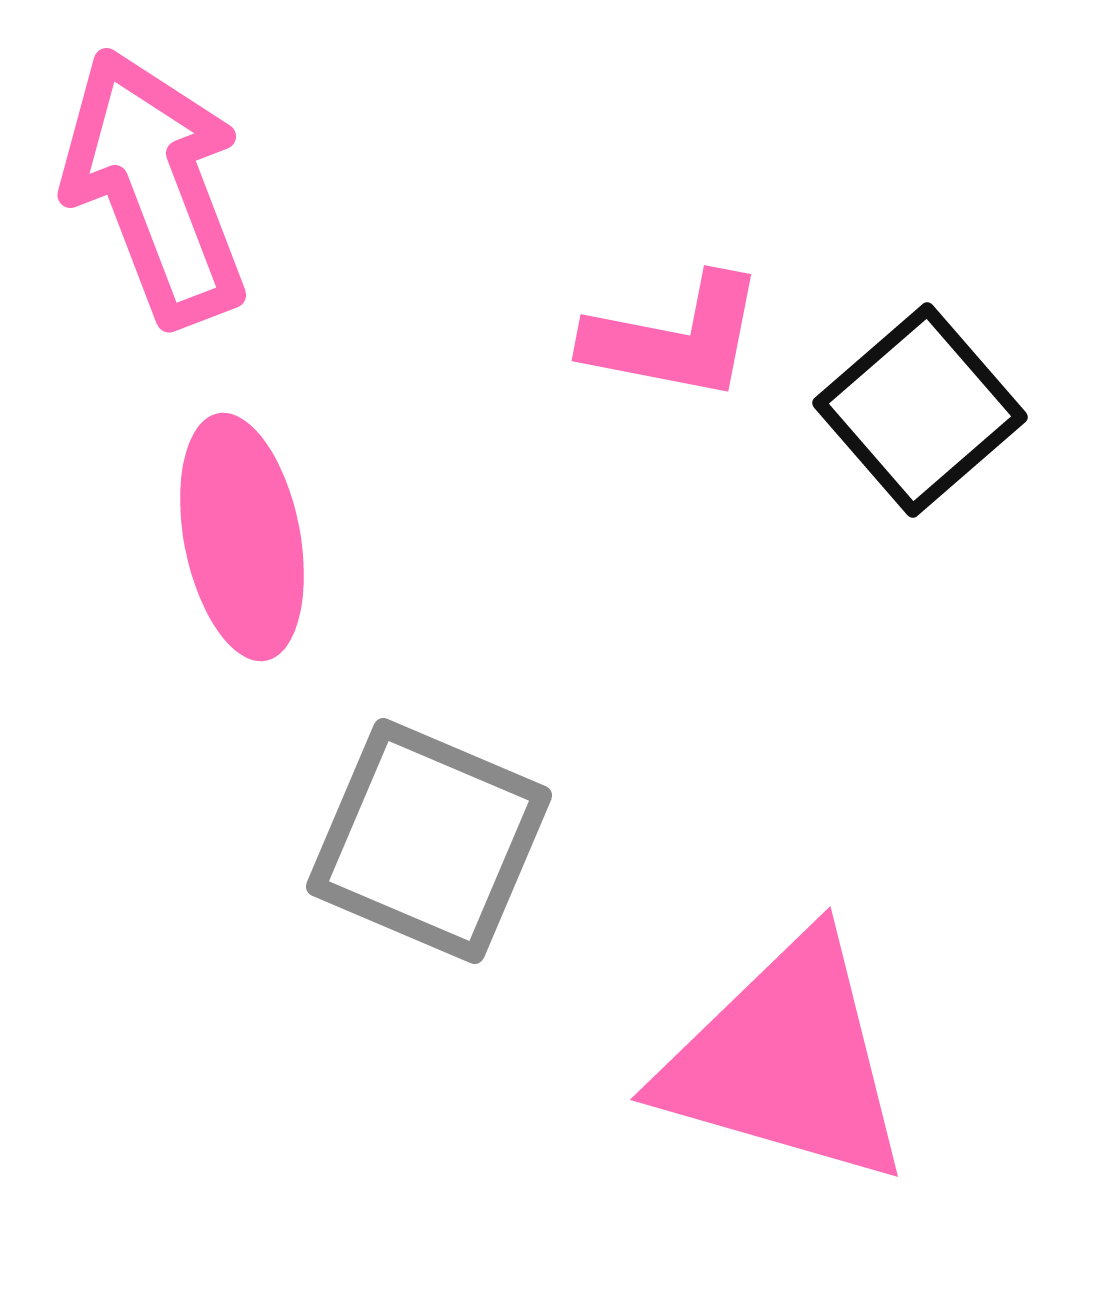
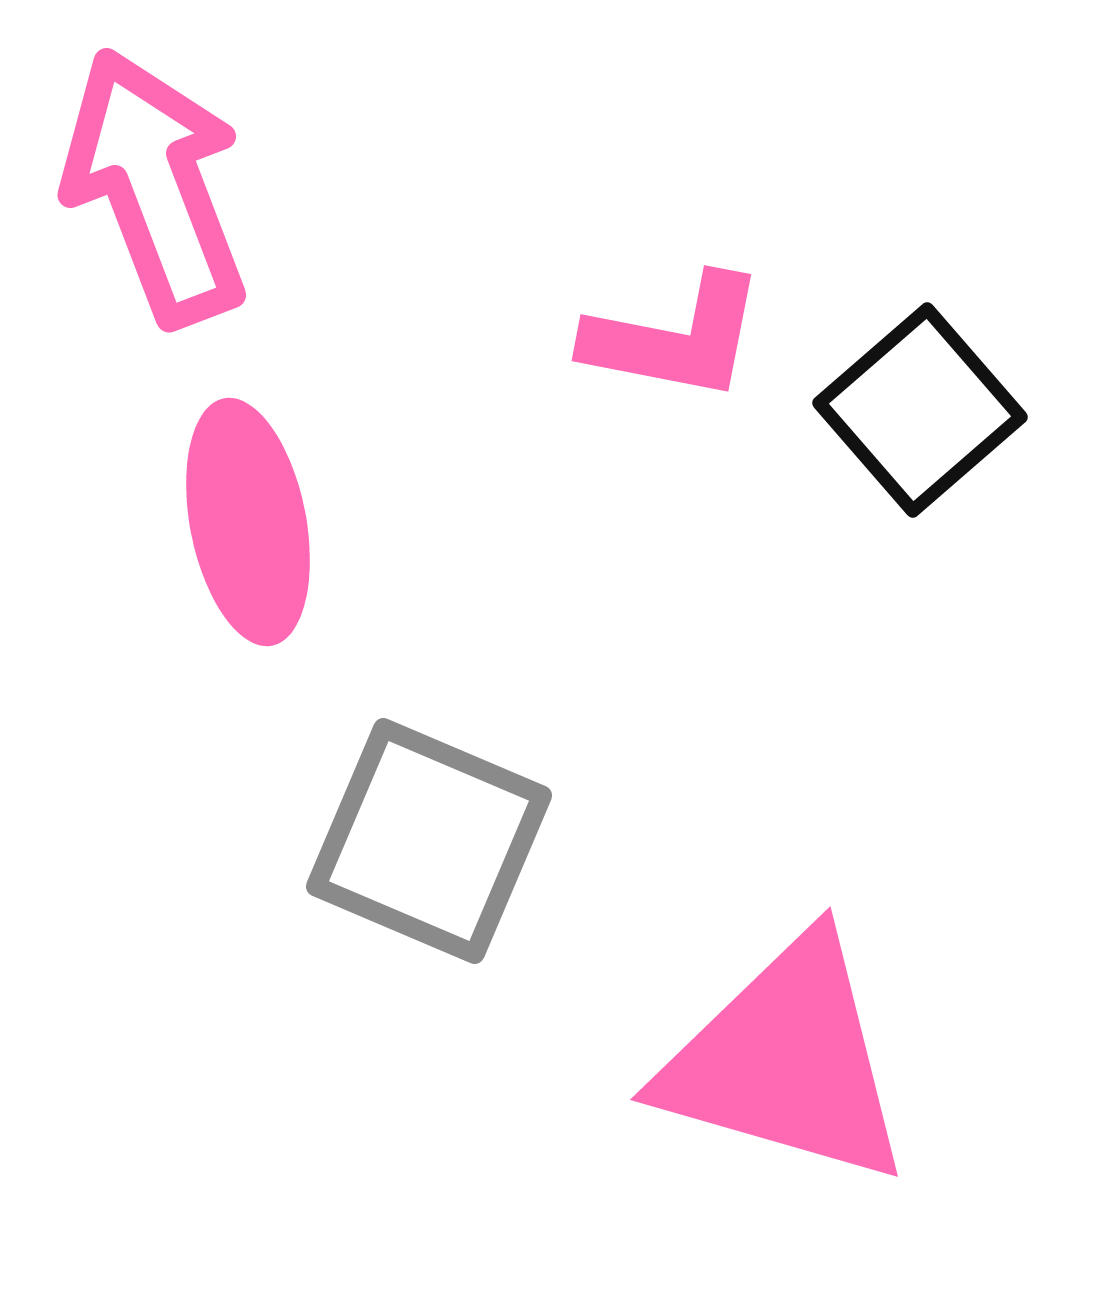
pink ellipse: moved 6 px right, 15 px up
